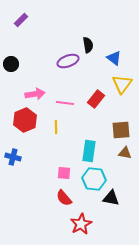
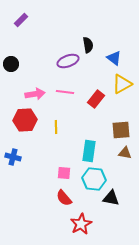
yellow triangle: rotated 25 degrees clockwise
pink line: moved 11 px up
red hexagon: rotated 20 degrees clockwise
